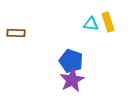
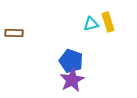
cyan triangle: rotated 21 degrees counterclockwise
brown rectangle: moved 2 px left
